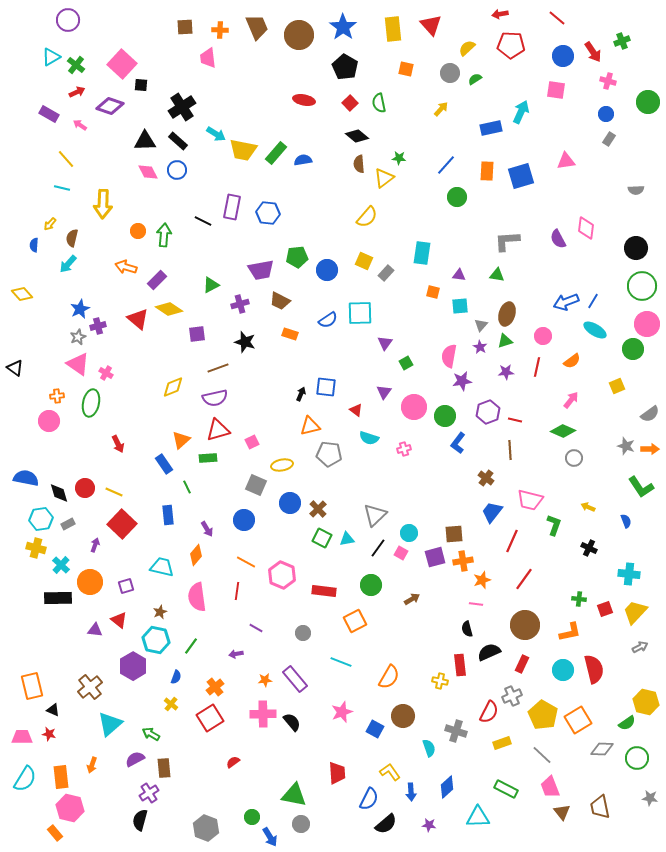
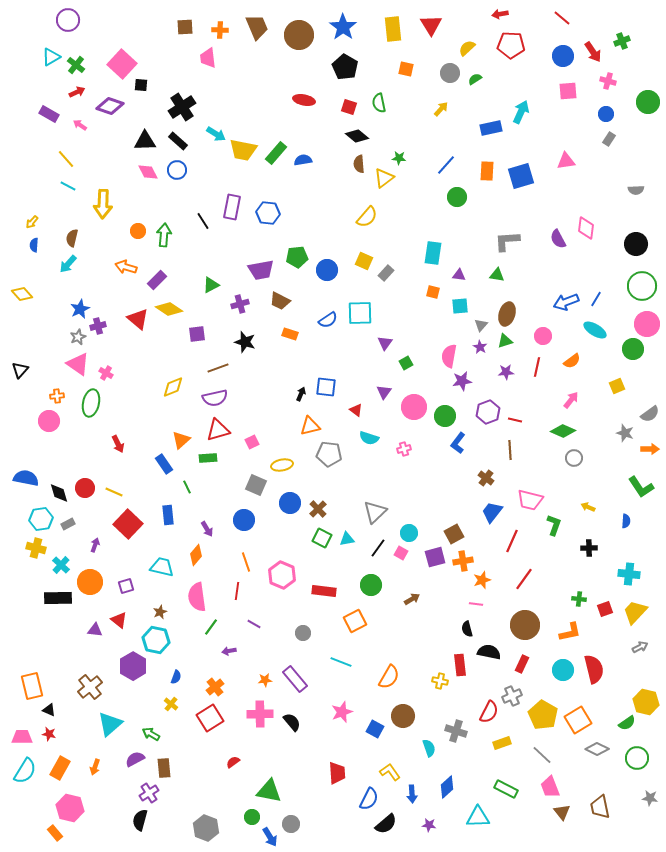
red line at (557, 18): moved 5 px right
red triangle at (431, 25): rotated 10 degrees clockwise
pink square at (556, 90): moved 12 px right, 1 px down; rotated 12 degrees counterclockwise
red square at (350, 103): moved 1 px left, 4 px down; rotated 28 degrees counterclockwise
cyan line at (62, 188): moved 6 px right, 2 px up; rotated 14 degrees clockwise
black line at (203, 221): rotated 30 degrees clockwise
yellow arrow at (50, 224): moved 18 px left, 2 px up
black circle at (636, 248): moved 4 px up
cyan rectangle at (422, 253): moved 11 px right
blue line at (593, 301): moved 3 px right, 2 px up
black triangle at (15, 368): moved 5 px right, 2 px down; rotated 36 degrees clockwise
gray star at (626, 446): moved 1 px left, 13 px up
gray triangle at (375, 515): moved 3 px up
blue semicircle at (626, 521): rotated 24 degrees clockwise
red square at (122, 524): moved 6 px right
brown square at (454, 534): rotated 24 degrees counterclockwise
black cross at (589, 548): rotated 28 degrees counterclockwise
orange line at (246, 562): rotated 42 degrees clockwise
purple line at (256, 628): moved 2 px left, 4 px up
green line at (191, 646): moved 20 px right, 19 px up
black semicircle at (489, 652): rotated 35 degrees clockwise
purple arrow at (236, 654): moved 7 px left, 3 px up
black triangle at (53, 710): moved 4 px left
pink cross at (263, 714): moved 3 px left
gray diamond at (602, 749): moved 5 px left; rotated 25 degrees clockwise
orange arrow at (92, 765): moved 3 px right, 2 px down
orange rectangle at (61, 777): moved 1 px left, 9 px up; rotated 35 degrees clockwise
cyan semicircle at (25, 779): moved 8 px up
blue arrow at (411, 792): moved 1 px right, 2 px down
green triangle at (294, 795): moved 25 px left, 4 px up
gray circle at (301, 824): moved 10 px left
